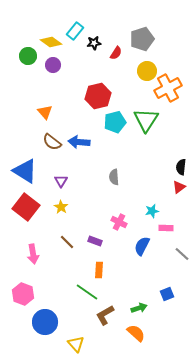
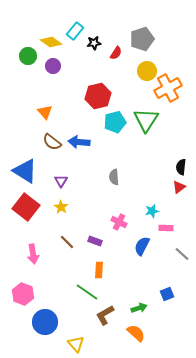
purple circle: moved 1 px down
